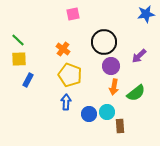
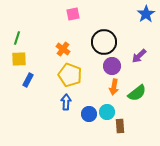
blue star: rotated 24 degrees counterclockwise
green line: moved 1 px left, 2 px up; rotated 64 degrees clockwise
purple circle: moved 1 px right
green semicircle: moved 1 px right
